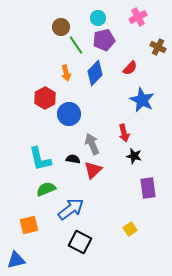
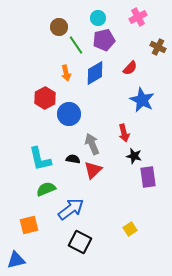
brown circle: moved 2 px left
blue diamond: rotated 15 degrees clockwise
purple rectangle: moved 11 px up
